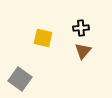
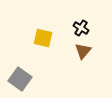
black cross: rotated 35 degrees clockwise
